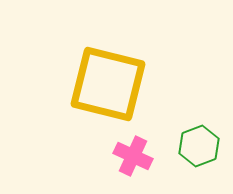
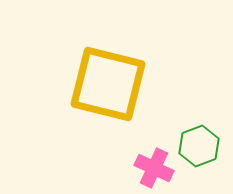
pink cross: moved 21 px right, 12 px down
